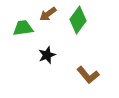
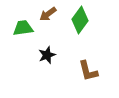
green diamond: moved 2 px right
brown L-shape: moved 4 px up; rotated 25 degrees clockwise
